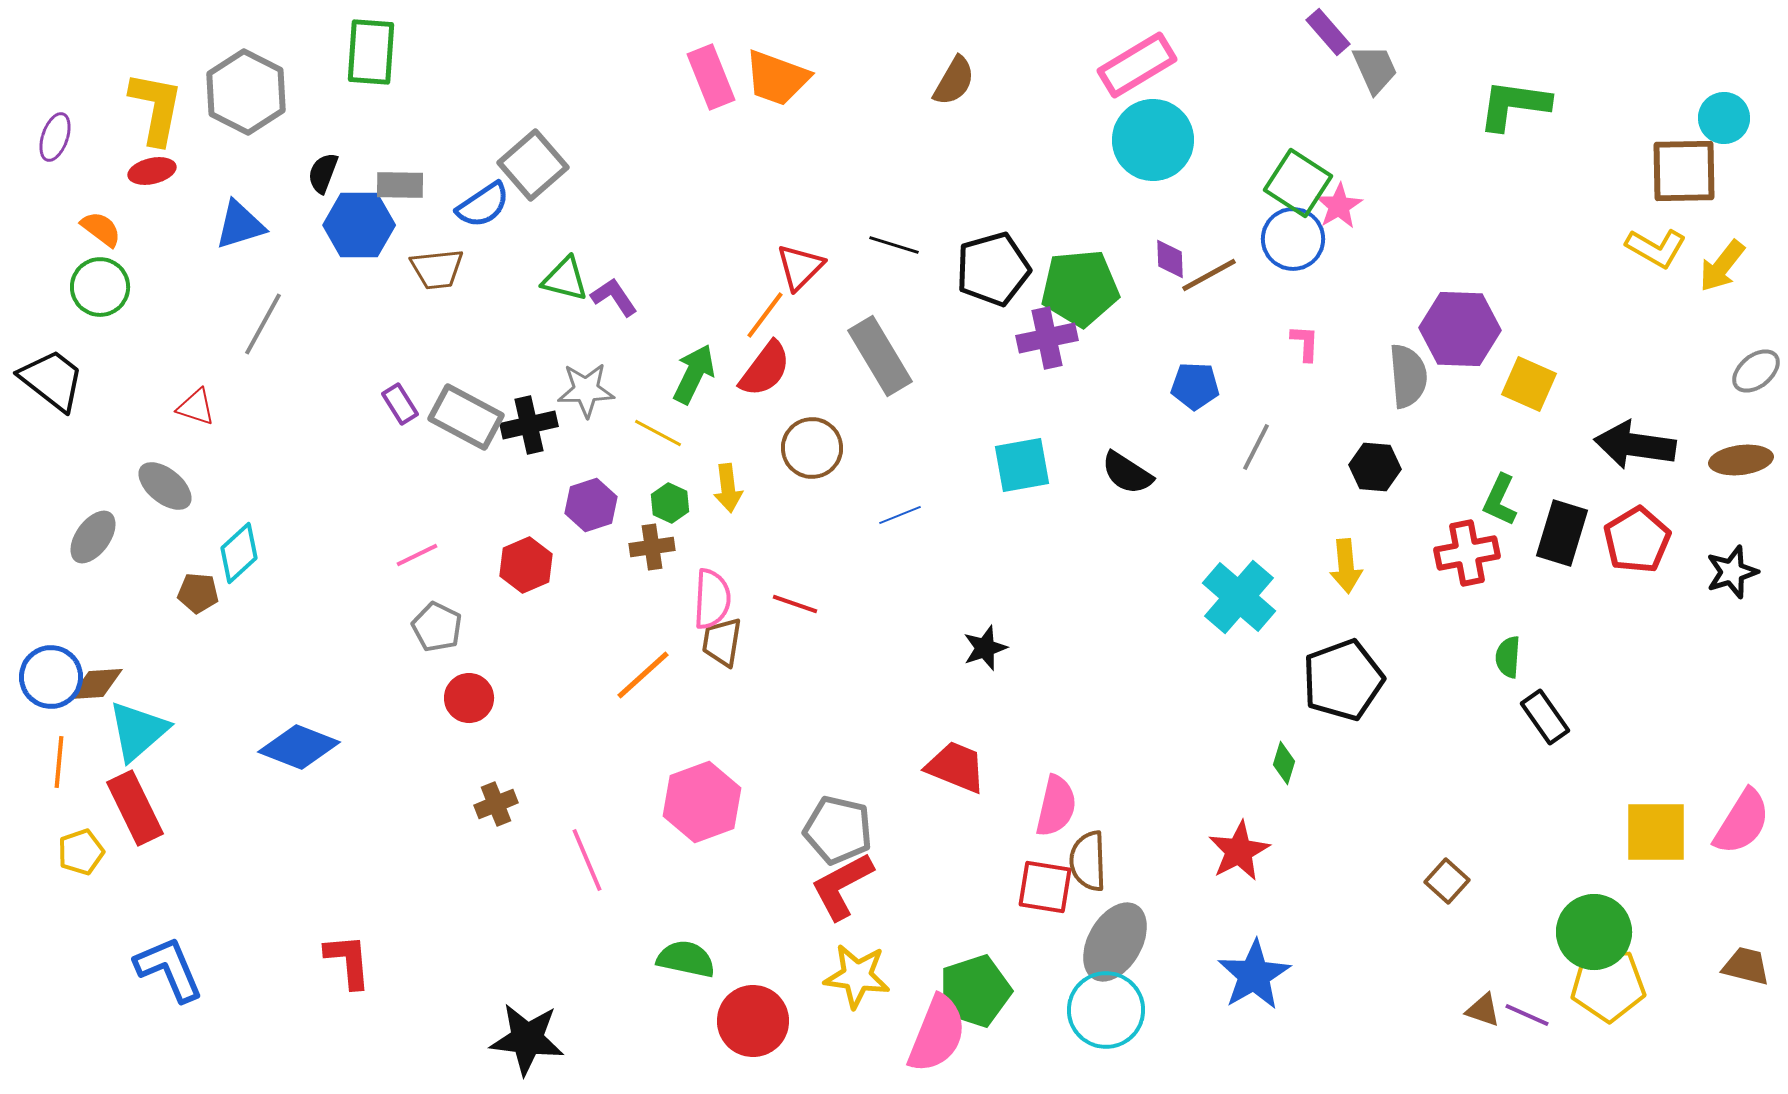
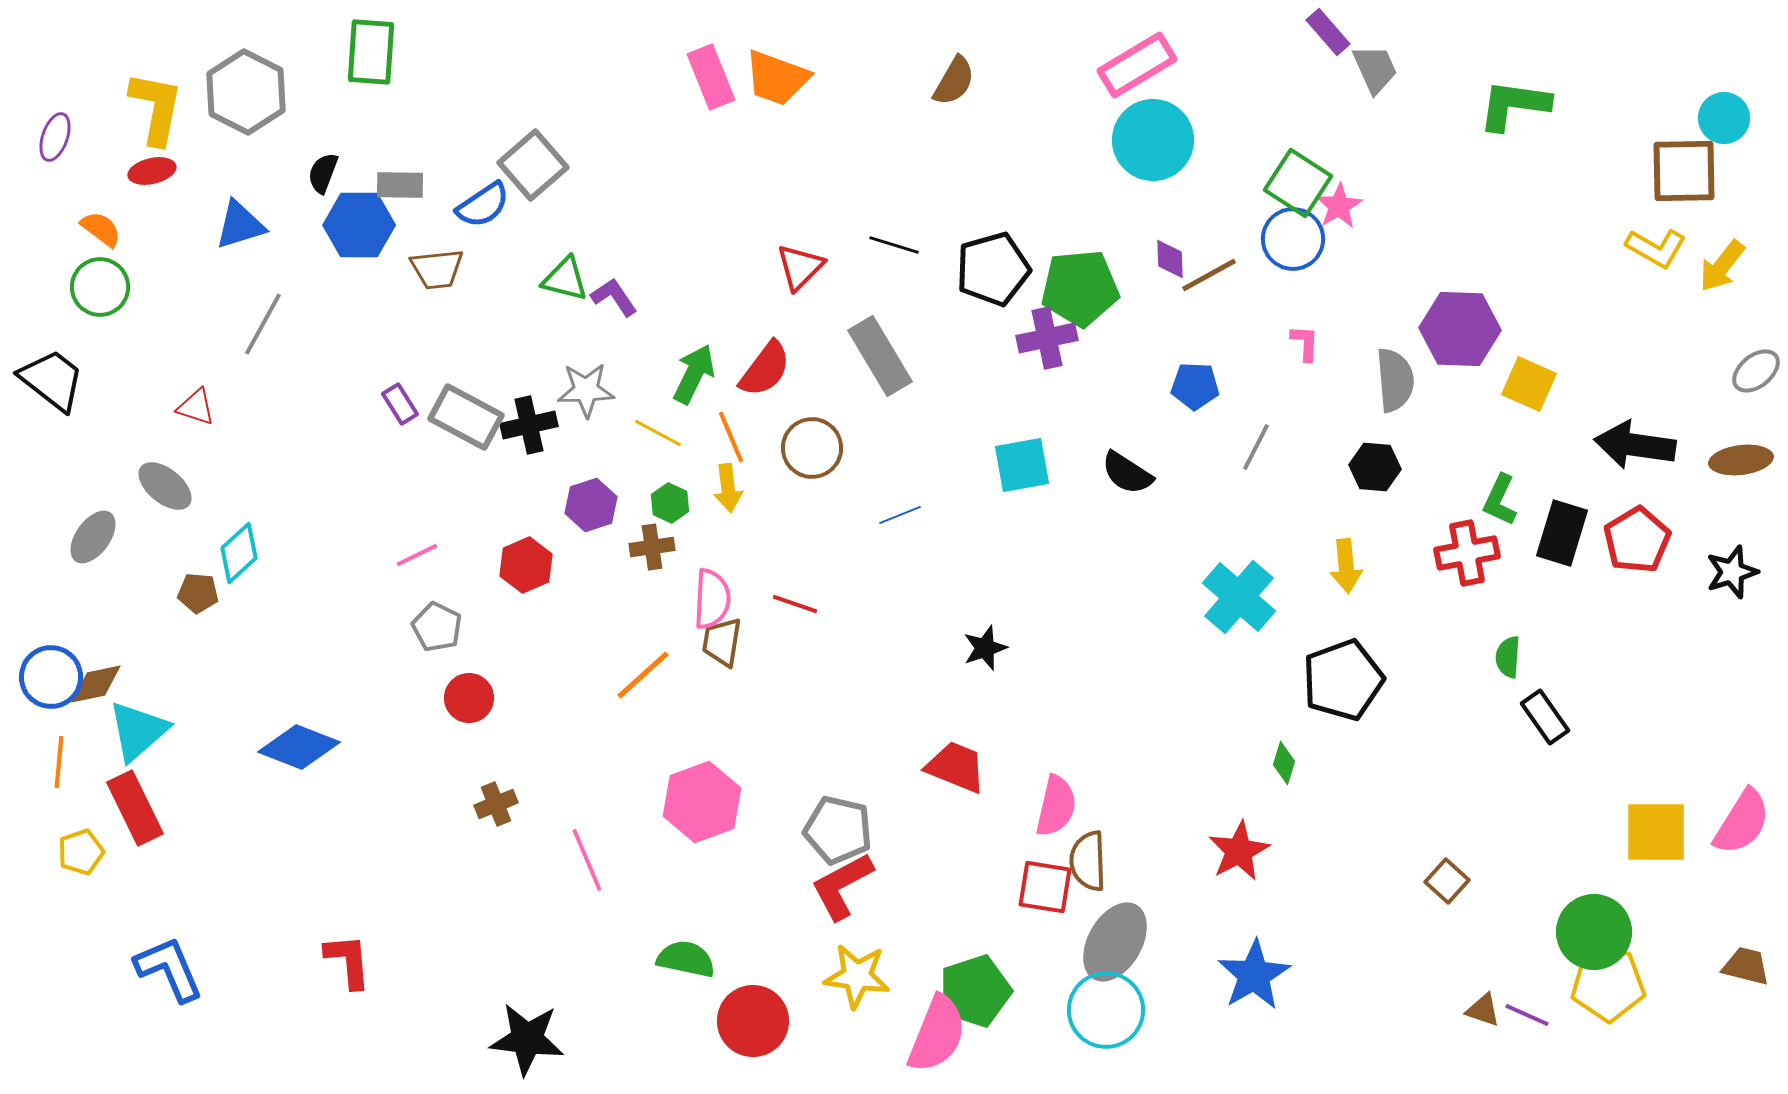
orange line at (765, 315): moved 34 px left, 122 px down; rotated 60 degrees counterclockwise
gray semicircle at (1408, 376): moved 13 px left, 4 px down
brown diamond at (96, 684): rotated 8 degrees counterclockwise
